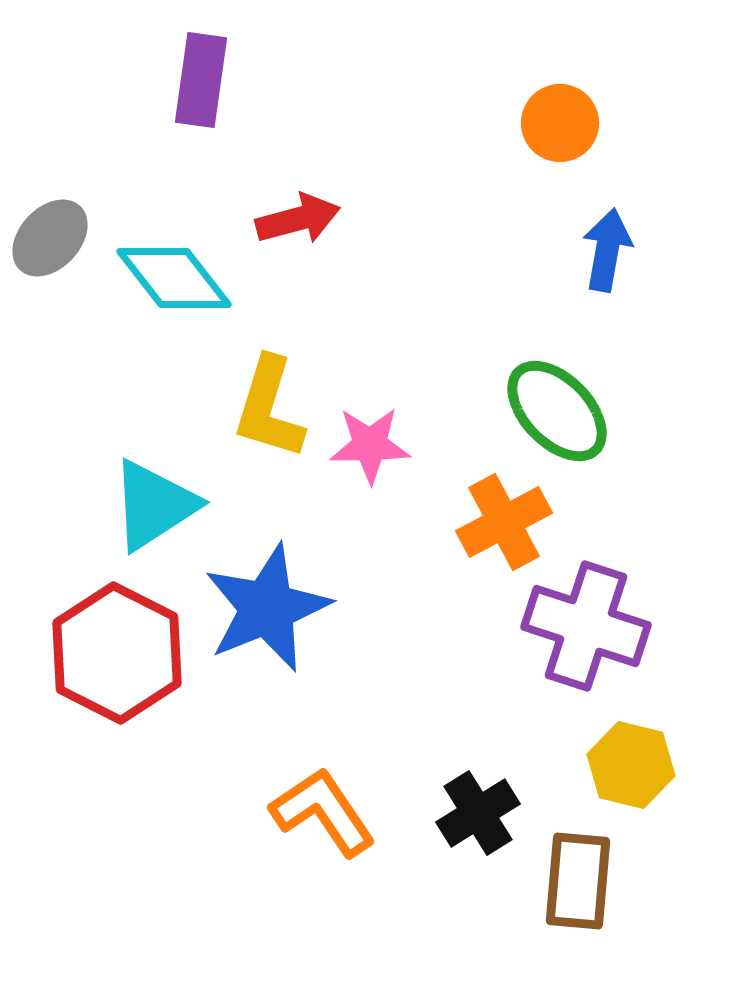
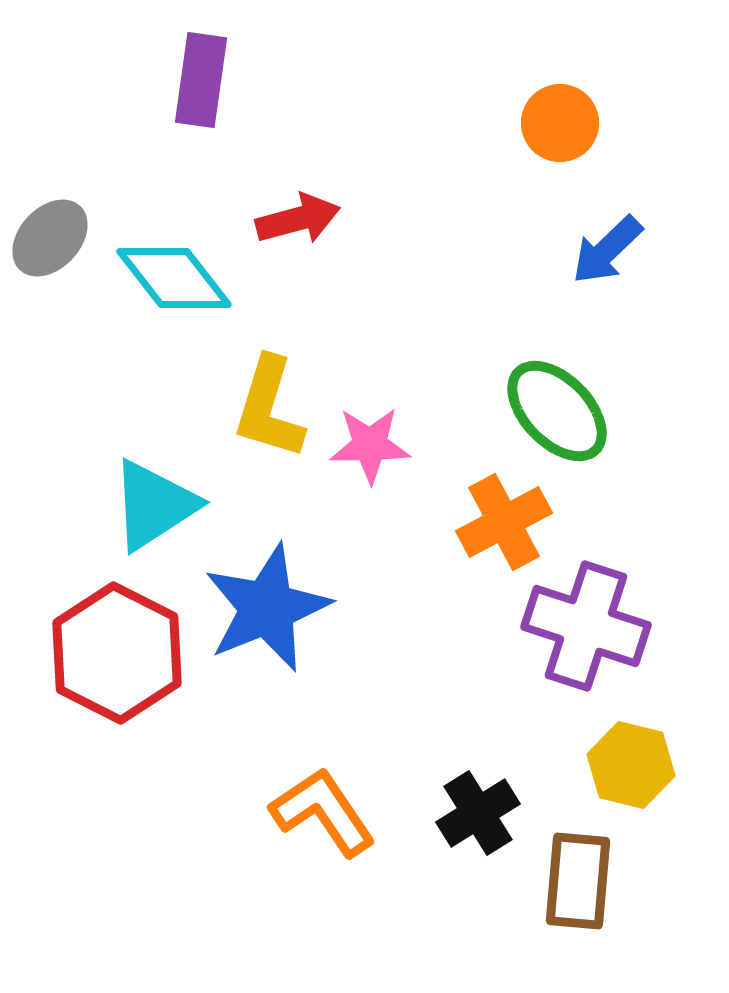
blue arrow: rotated 144 degrees counterclockwise
